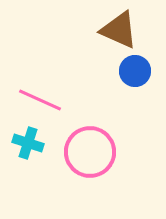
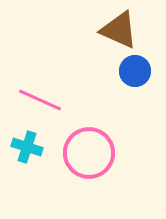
cyan cross: moved 1 px left, 4 px down
pink circle: moved 1 px left, 1 px down
